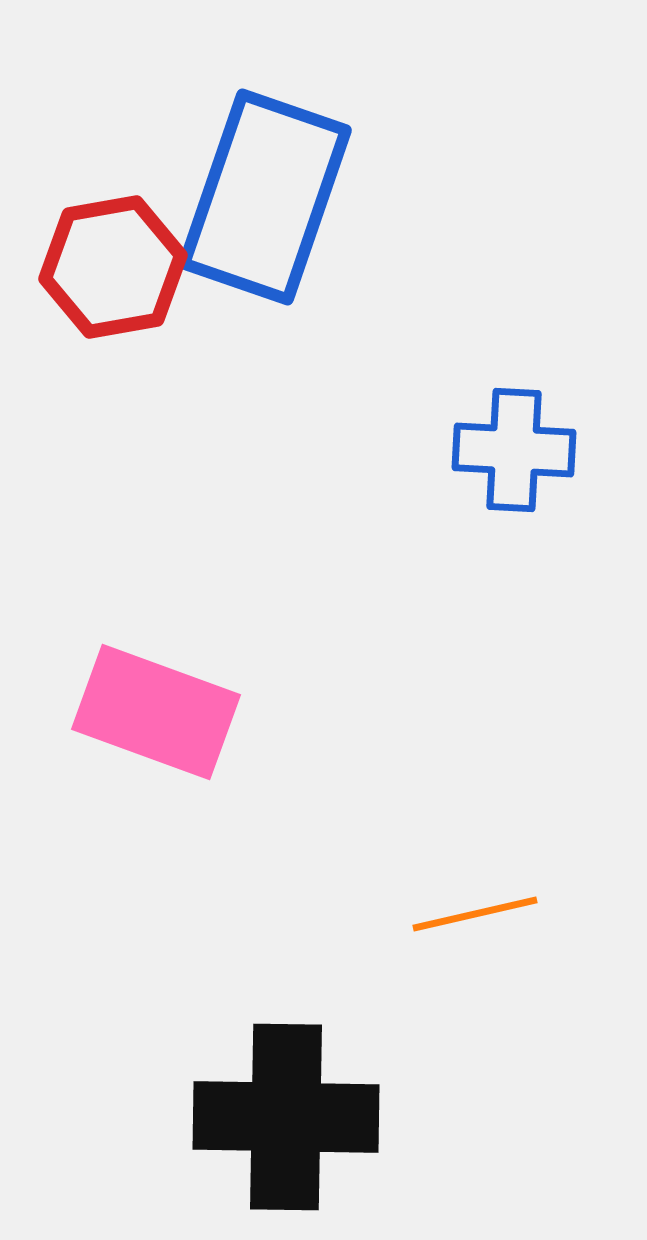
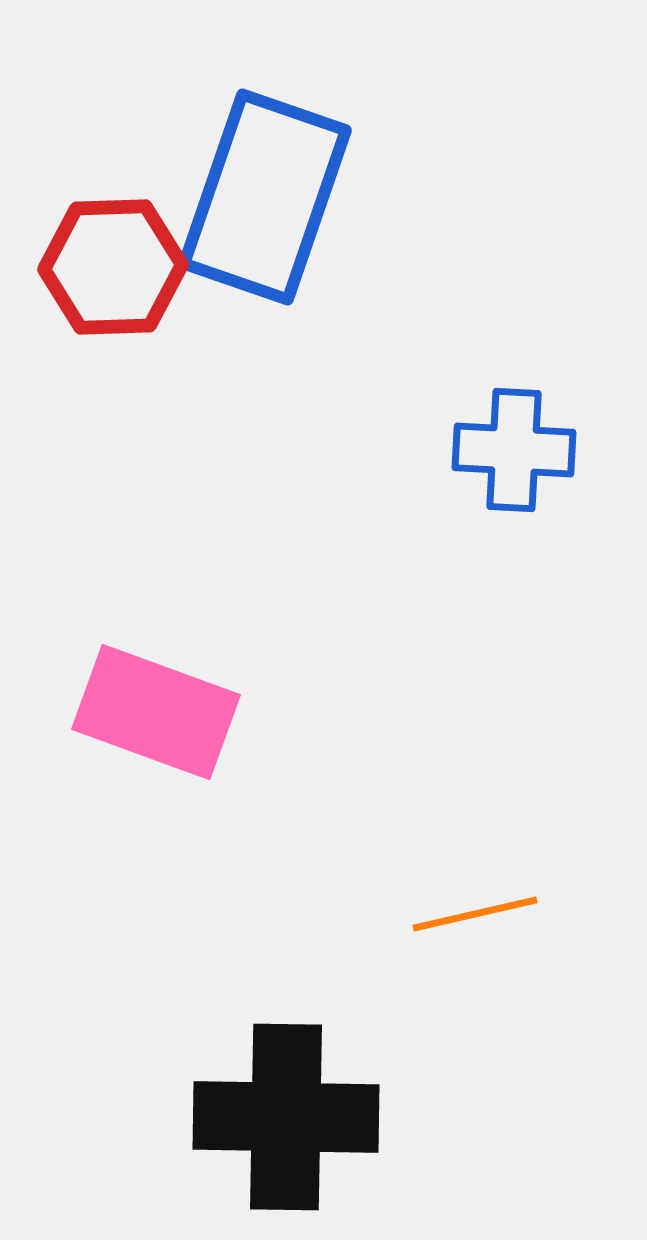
red hexagon: rotated 8 degrees clockwise
